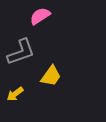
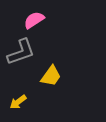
pink semicircle: moved 6 px left, 4 px down
yellow arrow: moved 3 px right, 8 px down
